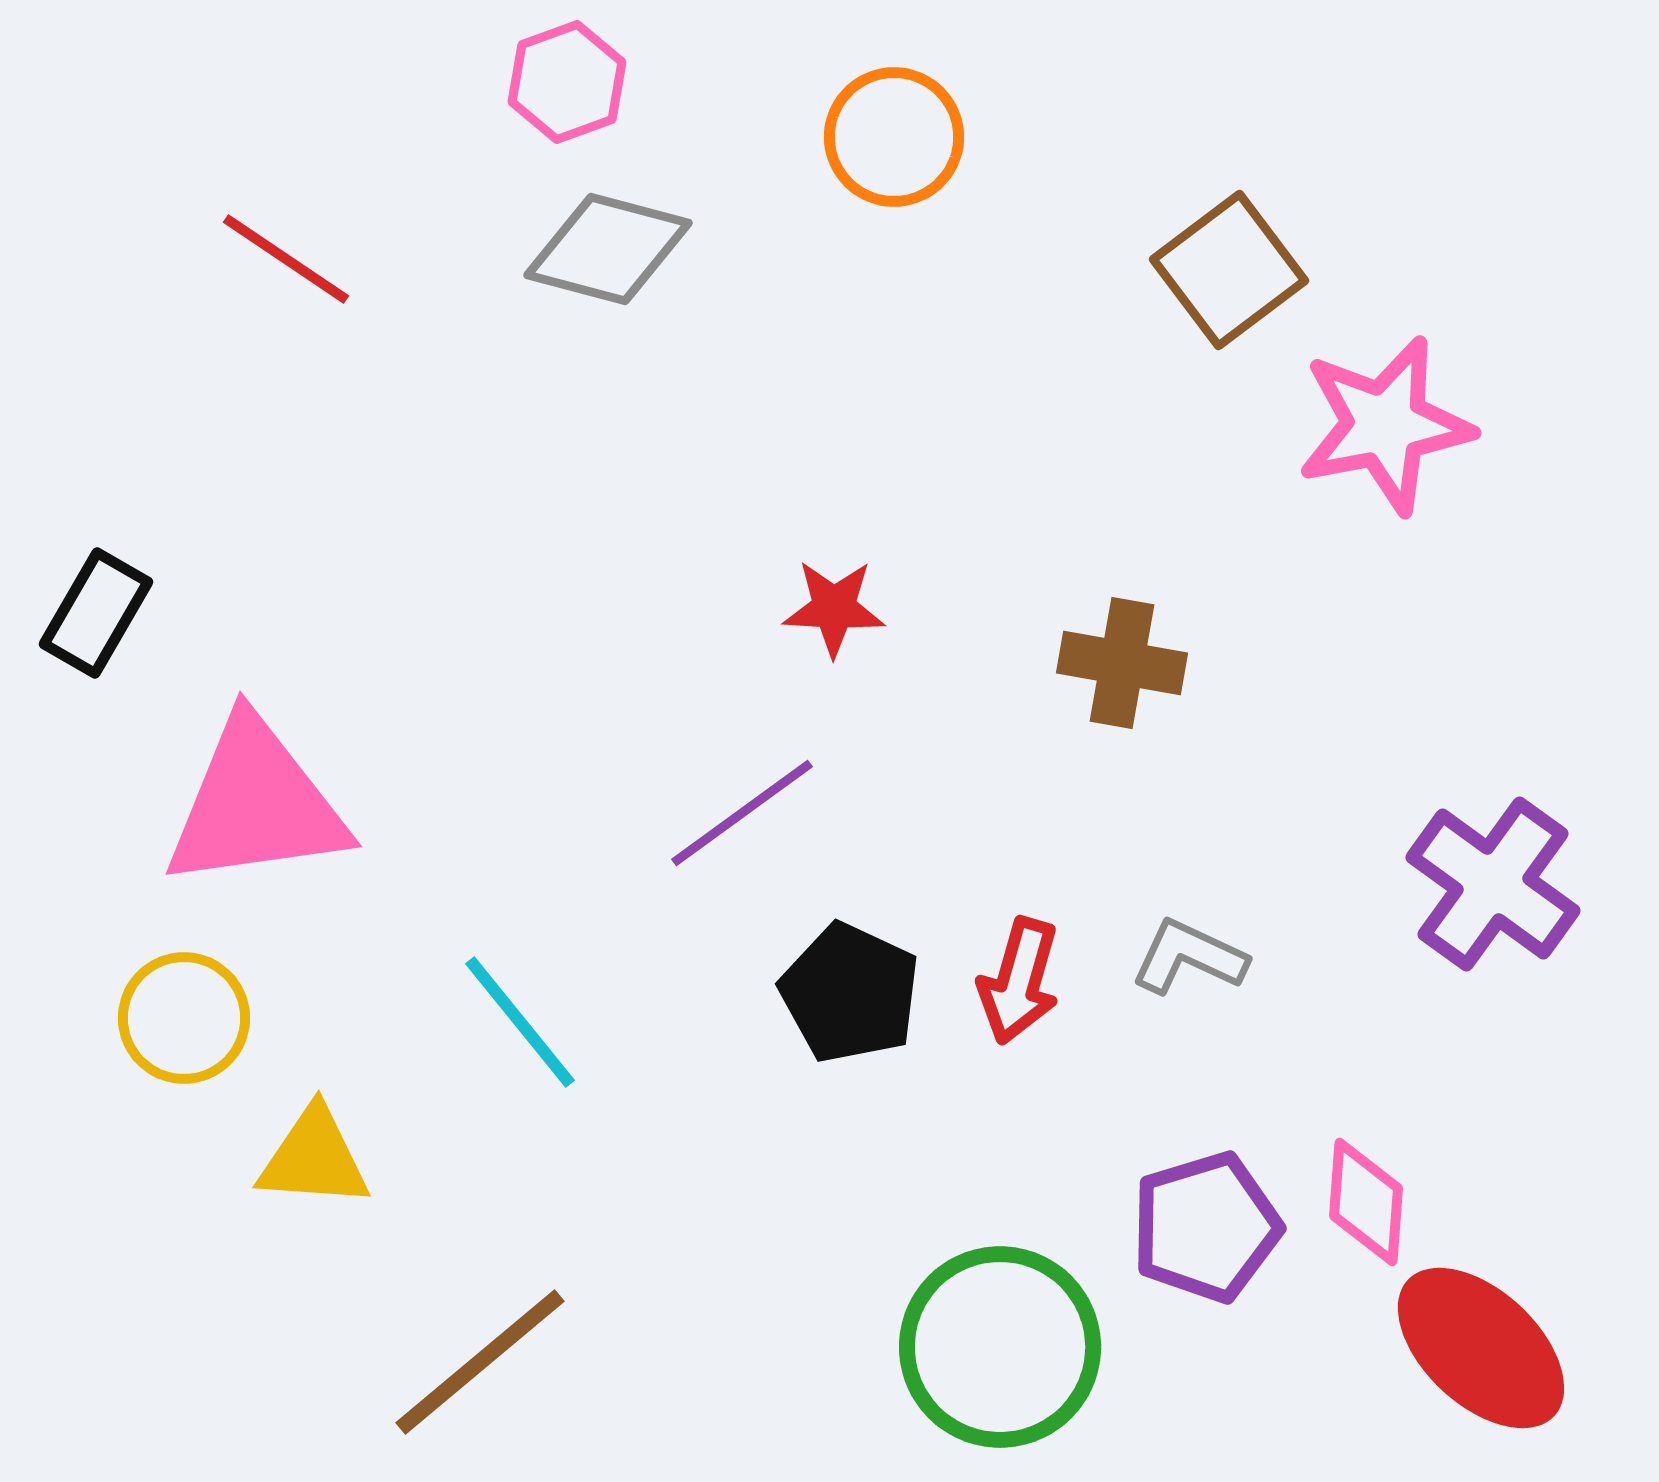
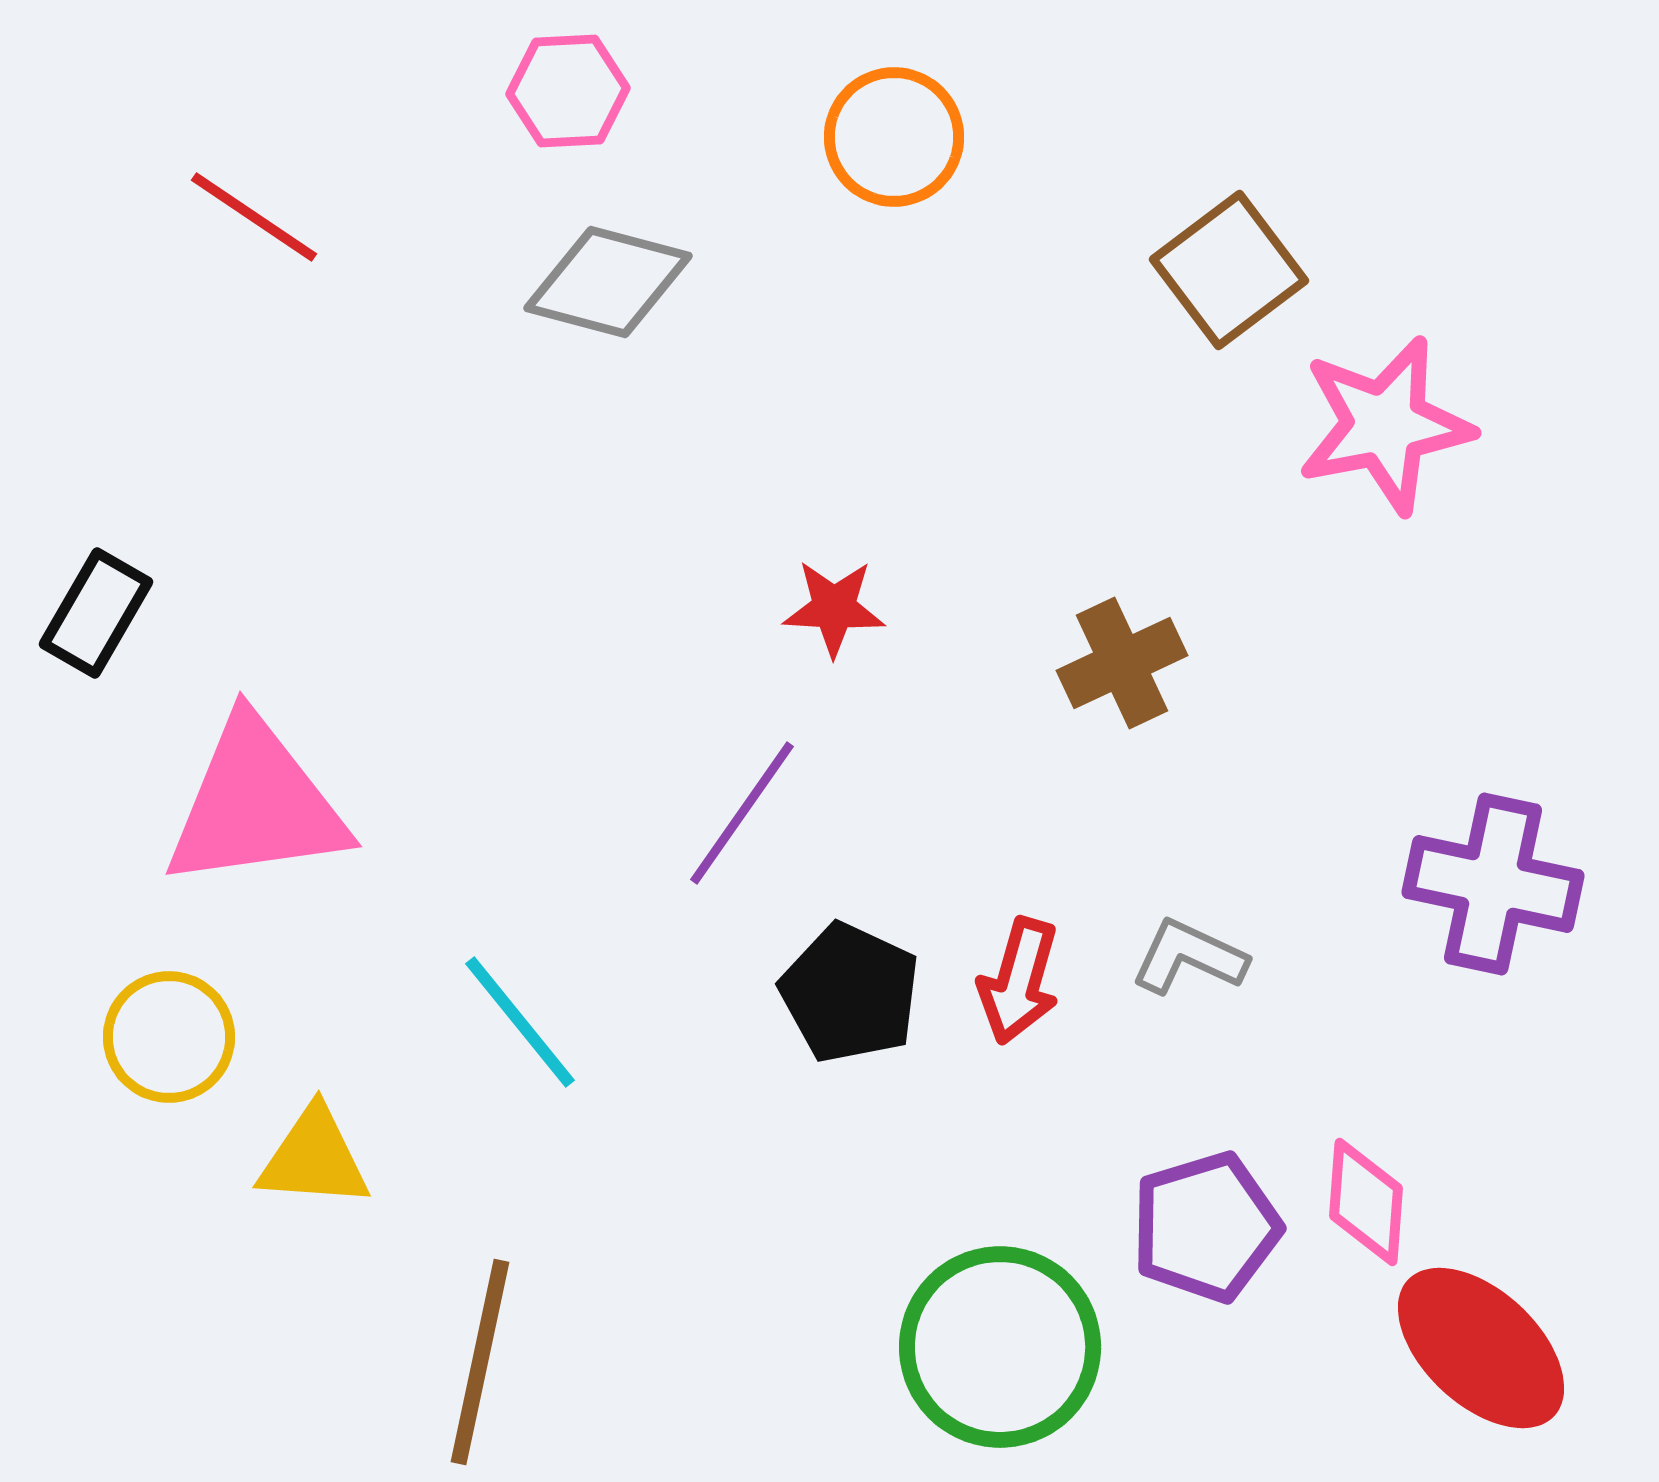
pink hexagon: moved 1 px right, 9 px down; rotated 17 degrees clockwise
gray diamond: moved 33 px down
red line: moved 32 px left, 42 px up
brown cross: rotated 35 degrees counterclockwise
purple line: rotated 19 degrees counterclockwise
purple cross: rotated 24 degrees counterclockwise
yellow circle: moved 15 px left, 19 px down
brown line: rotated 38 degrees counterclockwise
